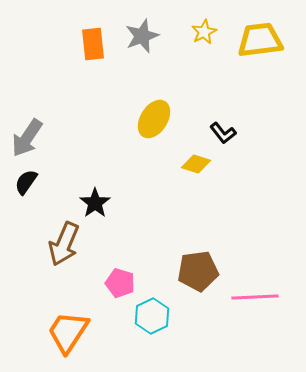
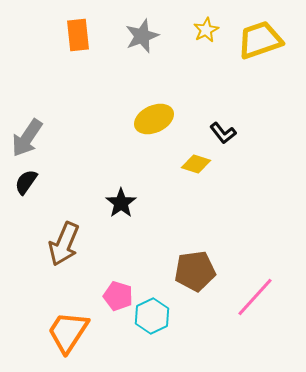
yellow star: moved 2 px right, 2 px up
yellow trapezoid: rotated 12 degrees counterclockwise
orange rectangle: moved 15 px left, 9 px up
yellow ellipse: rotated 33 degrees clockwise
black star: moved 26 px right
brown pentagon: moved 3 px left
pink pentagon: moved 2 px left, 13 px down
pink line: rotated 45 degrees counterclockwise
